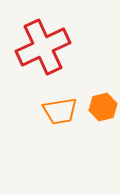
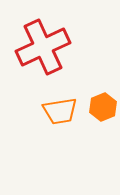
orange hexagon: rotated 8 degrees counterclockwise
